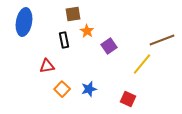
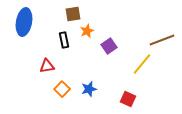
orange star: rotated 16 degrees clockwise
